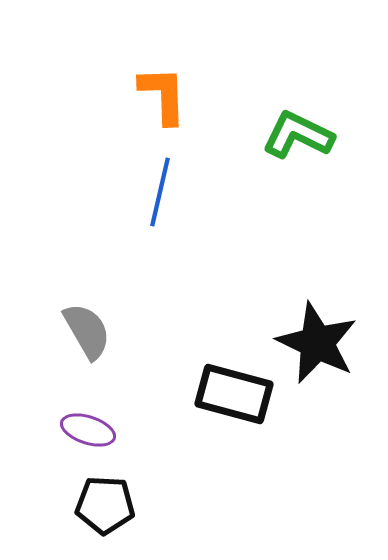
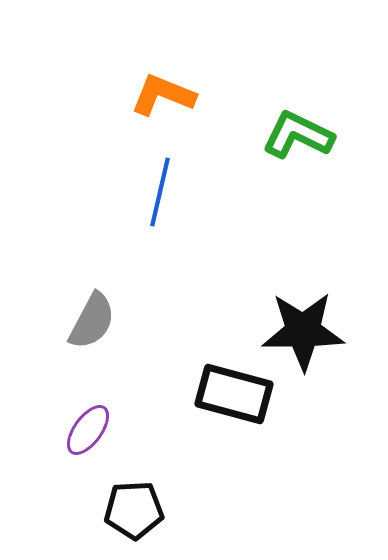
orange L-shape: rotated 66 degrees counterclockwise
gray semicircle: moved 5 px right, 10 px up; rotated 58 degrees clockwise
black star: moved 14 px left, 12 px up; rotated 26 degrees counterclockwise
purple ellipse: rotated 72 degrees counterclockwise
black pentagon: moved 29 px right, 5 px down; rotated 6 degrees counterclockwise
